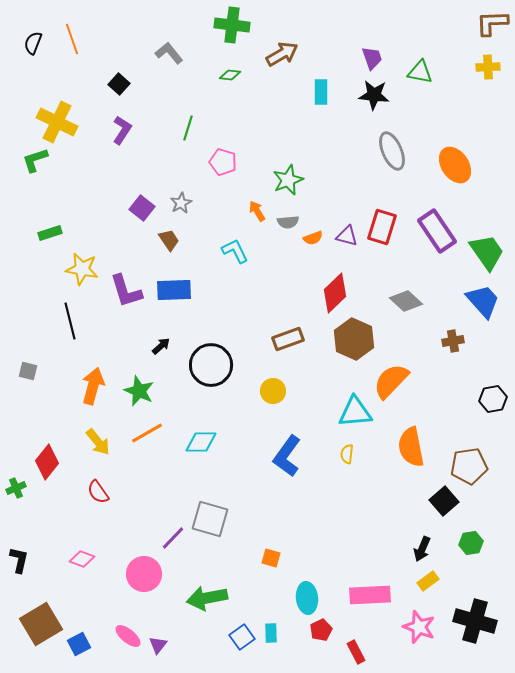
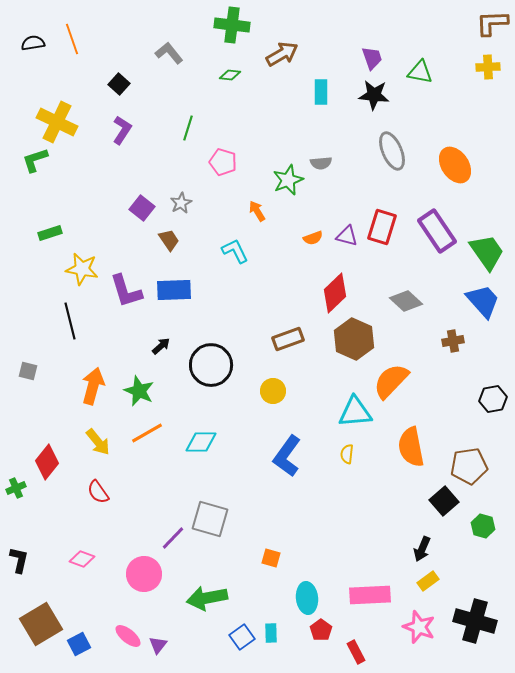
black semicircle at (33, 43): rotated 60 degrees clockwise
gray semicircle at (288, 222): moved 33 px right, 59 px up
green hexagon at (471, 543): moved 12 px right, 17 px up; rotated 25 degrees clockwise
red pentagon at (321, 630): rotated 10 degrees counterclockwise
